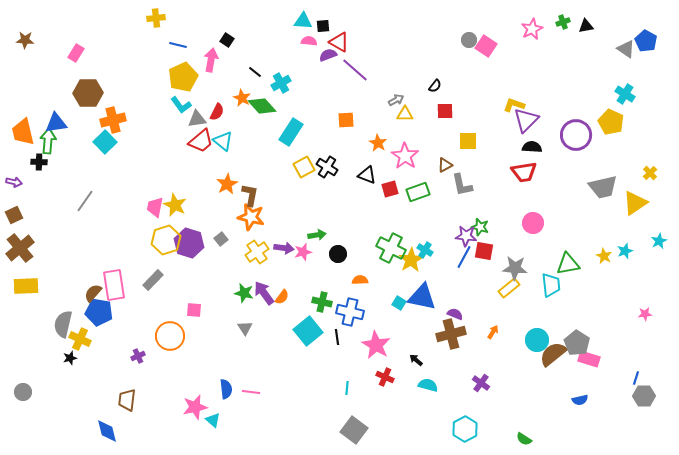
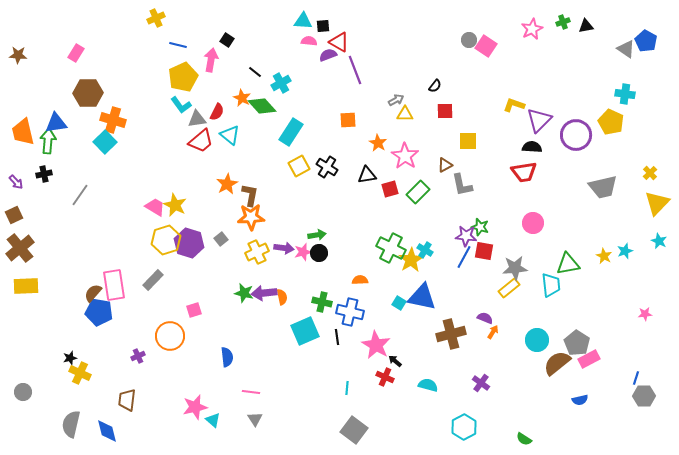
yellow cross at (156, 18): rotated 18 degrees counterclockwise
brown star at (25, 40): moved 7 px left, 15 px down
purple line at (355, 70): rotated 28 degrees clockwise
cyan cross at (625, 94): rotated 24 degrees counterclockwise
orange cross at (113, 120): rotated 30 degrees clockwise
orange square at (346, 120): moved 2 px right
purple triangle at (526, 120): moved 13 px right
cyan triangle at (223, 141): moved 7 px right, 6 px up
black cross at (39, 162): moved 5 px right, 12 px down; rotated 14 degrees counterclockwise
yellow square at (304, 167): moved 5 px left, 1 px up
black triangle at (367, 175): rotated 30 degrees counterclockwise
purple arrow at (14, 182): moved 2 px right; rotated 35 degrees clockwise
green rectangle at (418, 192): rotated 25 degrees counterclockwise
gray line at (85, 201): moved 5 px left, 6 px up
yellow triangle at (635, 203): moved 22 px right; rotated 12 degrees counterclockwise
pink trapezoid at (155, 207): rotated 110 degrees clockwise
orange star at (251, 217): rotated 16 degrees counterclockwise
cyan star at (659, 241): rotated 21 degrees counterclockwise
yellow cross at (257, 252): rotated 10 degrees clockwise
black circle at (338, 254): moved 19 px left, 1 px up
gray star at (515, 268): rotated 10 degrees counterclockwise
purple arrow at (264, 293): rotated 60 degrees counterclockwise
orange semicircle at (282, 297): rotated 49 degrees counterclockwise
pink square at (194, 310): rotated 21 degrees counterclockwise
purple semicircle at (455, 314): moved 30 px right, 4 px down
gray semicircle at (63, 324): moved 8 px right, 100 px down
gray triangle at (245, 328): moved 10 px right, 91 px down
cyan square at (308, 331): moved 3 px left; rotated 16 degrees clockwise
yellow cross at (80, 339): moved 34 px down
brown semicircle at (553, 354): moved 4 px right, 9 px down
pink rectangle at (589, 359): rotated 45 degrees counterclockwise
black arrow at (416, 360): moved 21 px left, 1 px down
blue semicircle at (226, 389): moved 1 px right, 32 px up
cyan hexagon at (465, 429): moved 1 px left, 2 px up
